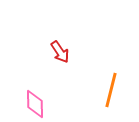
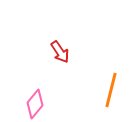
pink diamond: rotated 40 degrees clockwise
